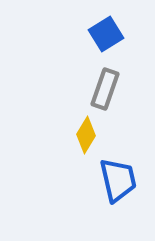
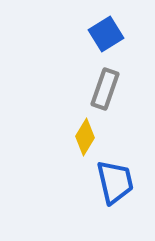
yellow diamond: moved 1 px left, 2 px down
blue trapezoid: moved 3 px left, 2 px down
